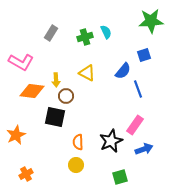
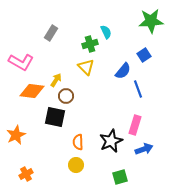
green cross: moved 5 px right, 7 px down
blue square: rotated 16 degrees counterclockwise
yellow triangle: moved 1 px left, 6 px up; rotated 18 degrees clockwise
yellow arrow: rotated 144 degrees counterclockwise
pink rectangle: rotated 18 degrees counterclockwise
